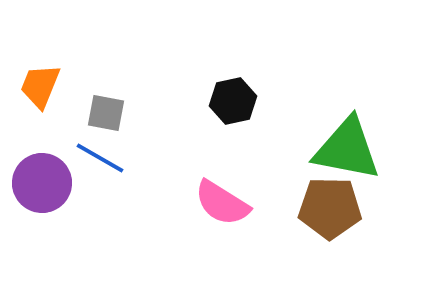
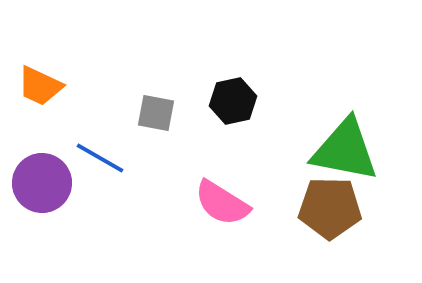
orange trapezoid: rotated 87 degrees counterclockwise
gray square: moved 50 px right
green triangle: moved 2 px left, 1 px down
